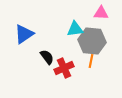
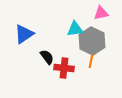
pink triangle: rotated 14 degrees counterclockwise
gray hexagon: rotated 20 degrees clockwise
red cross: rotated 30 degrees clockwise
